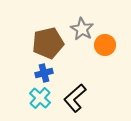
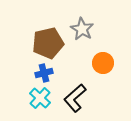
orange circle: moved 2 px left, 18 px down
